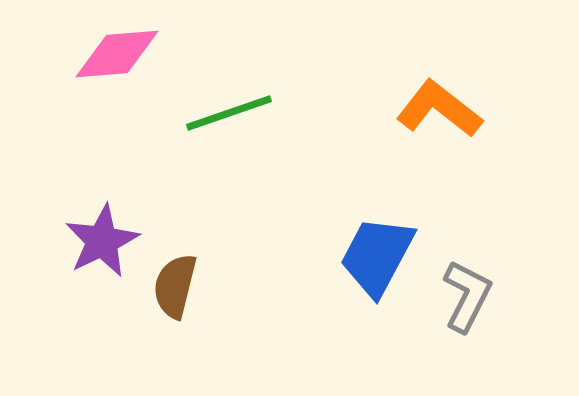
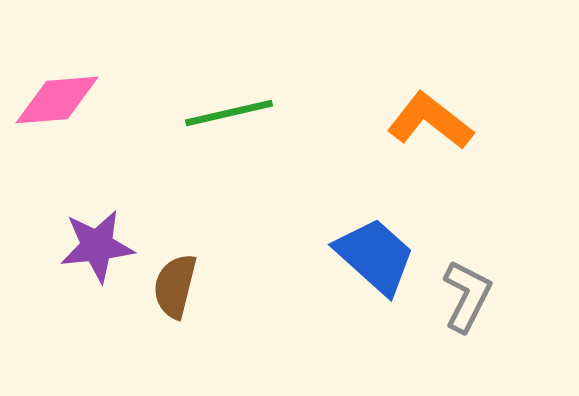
pink diamond: moved 60 px left, 46 px down
orange L-shape: moved 9 px left, 12 px down
green line: rotated 6 degrees clockwise
purple star: moved 5 px left, 5 px down; rotated 20 degrees clockwise
blue trapezoid: moved 2 px left; rotated 104 degrees clockwise
